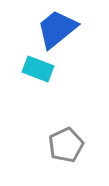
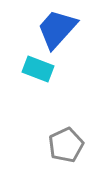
blue trapezoid: rotated 9 degrees counterclockwise
